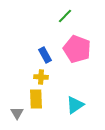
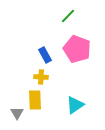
green line: moved 3 px right
yellow rectangle: moved 1 px left, 1 px down
